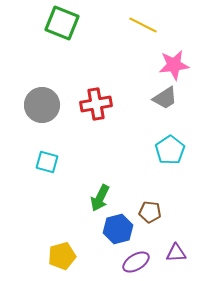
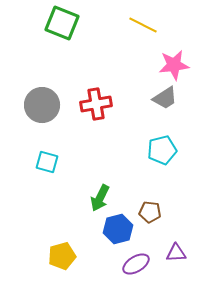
cyan pentagon: moved 8 px left; rotated 20 degrees clockwise
purple ellipse: moved 2 px down
